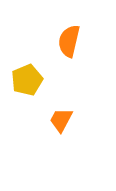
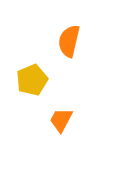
yellow pentagon: moved 5 px right
